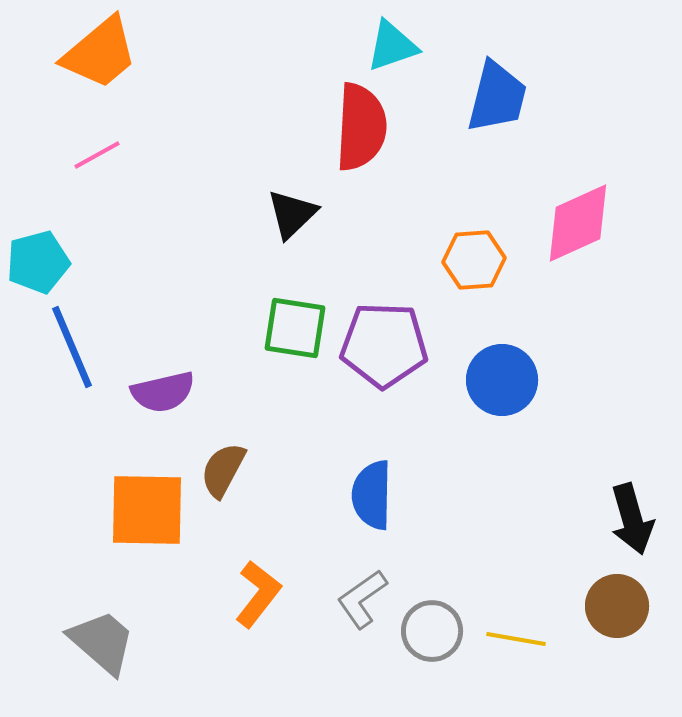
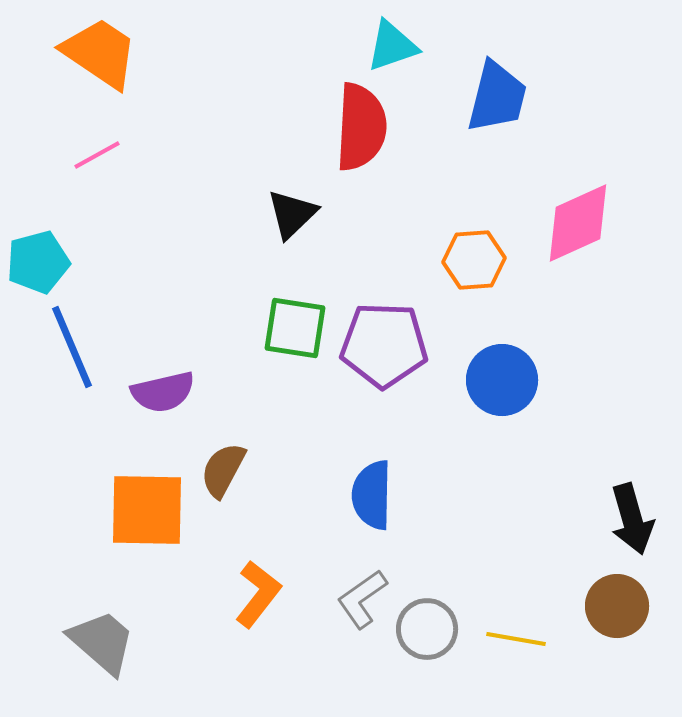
orange trapezoid: rotated 106 degrees counterclockwise
gray circle: moved 5 px left, 2 px up
